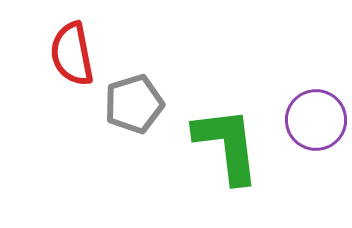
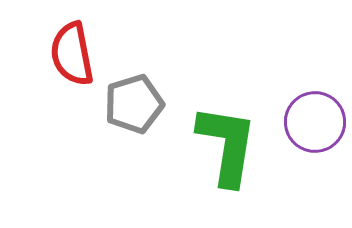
purple circle: moved 1 px left, 2 px down
green L-shape: rotated 16 degrees clockwise
